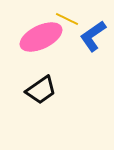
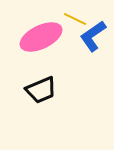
yellow line: moved 8 px right
black trapezoid: rotated 12 degrees clockwise
